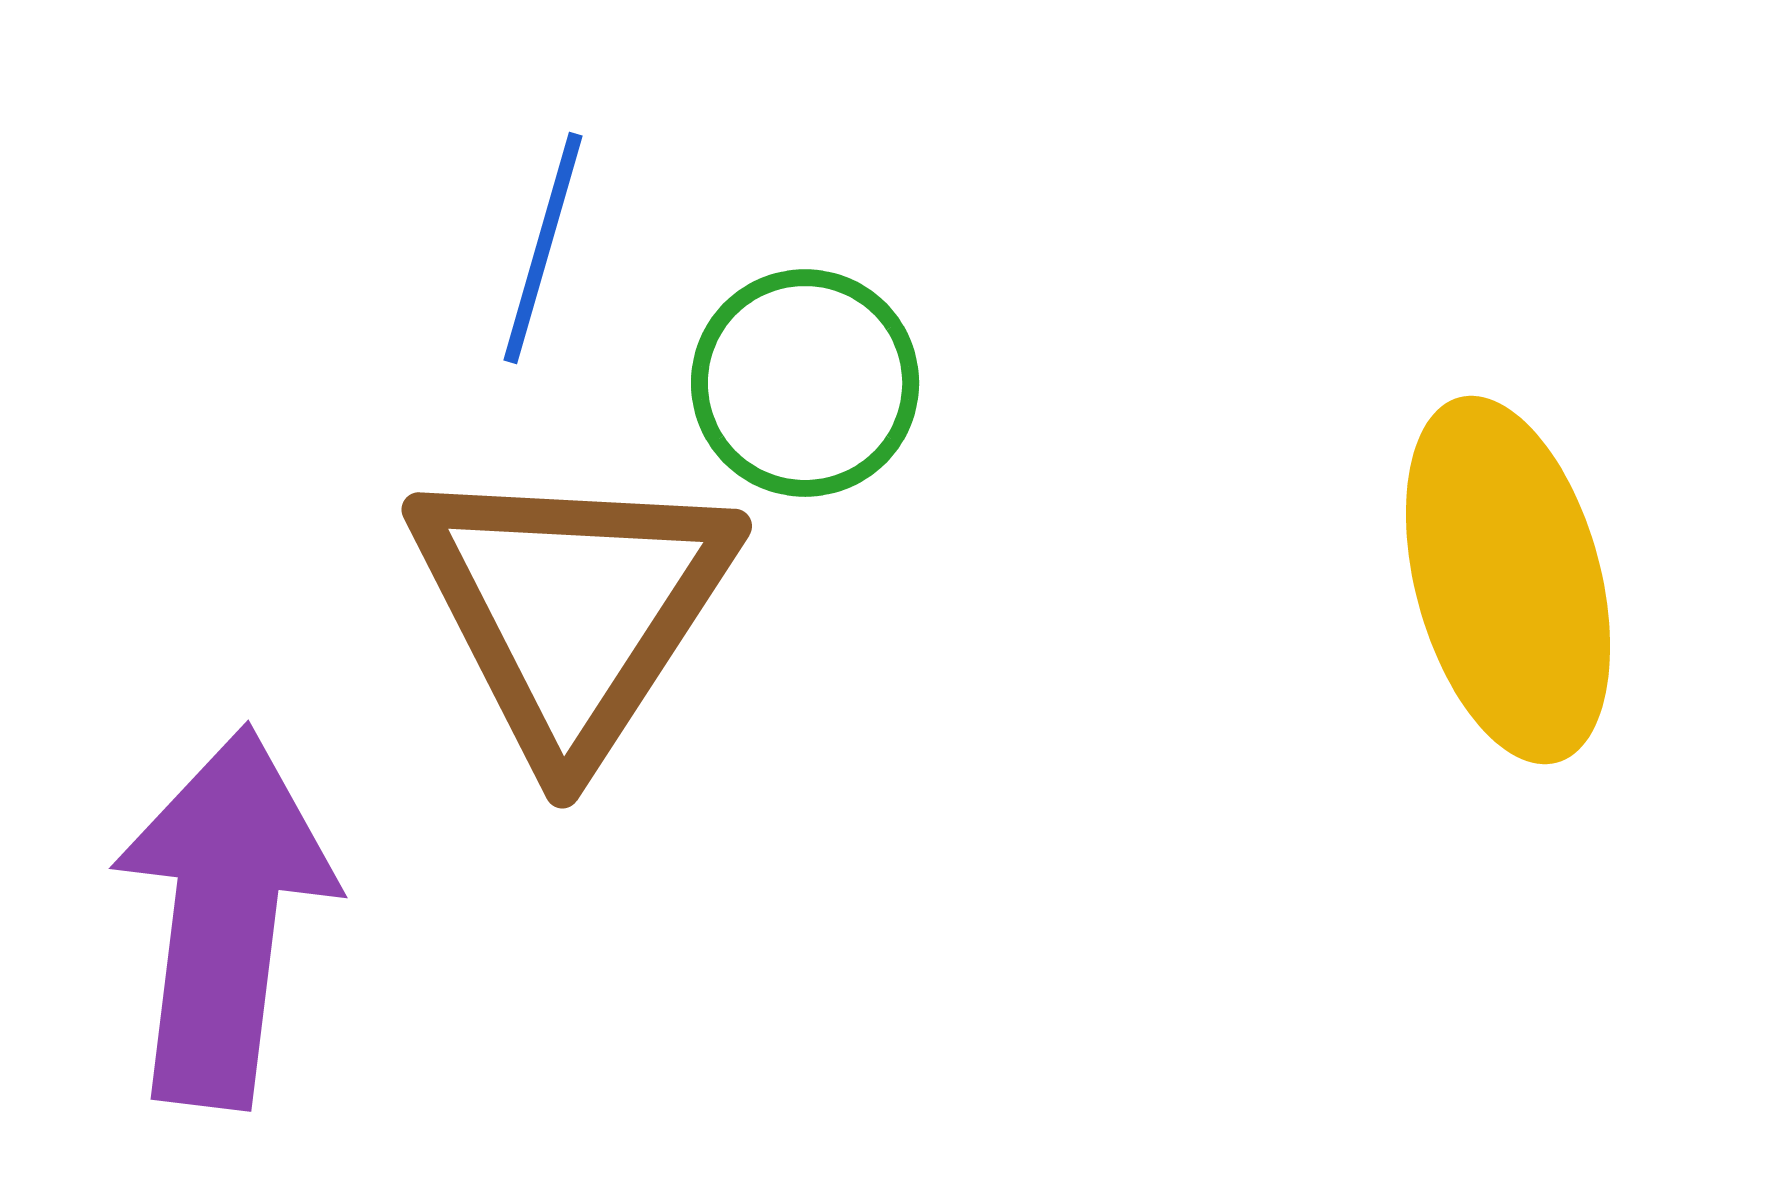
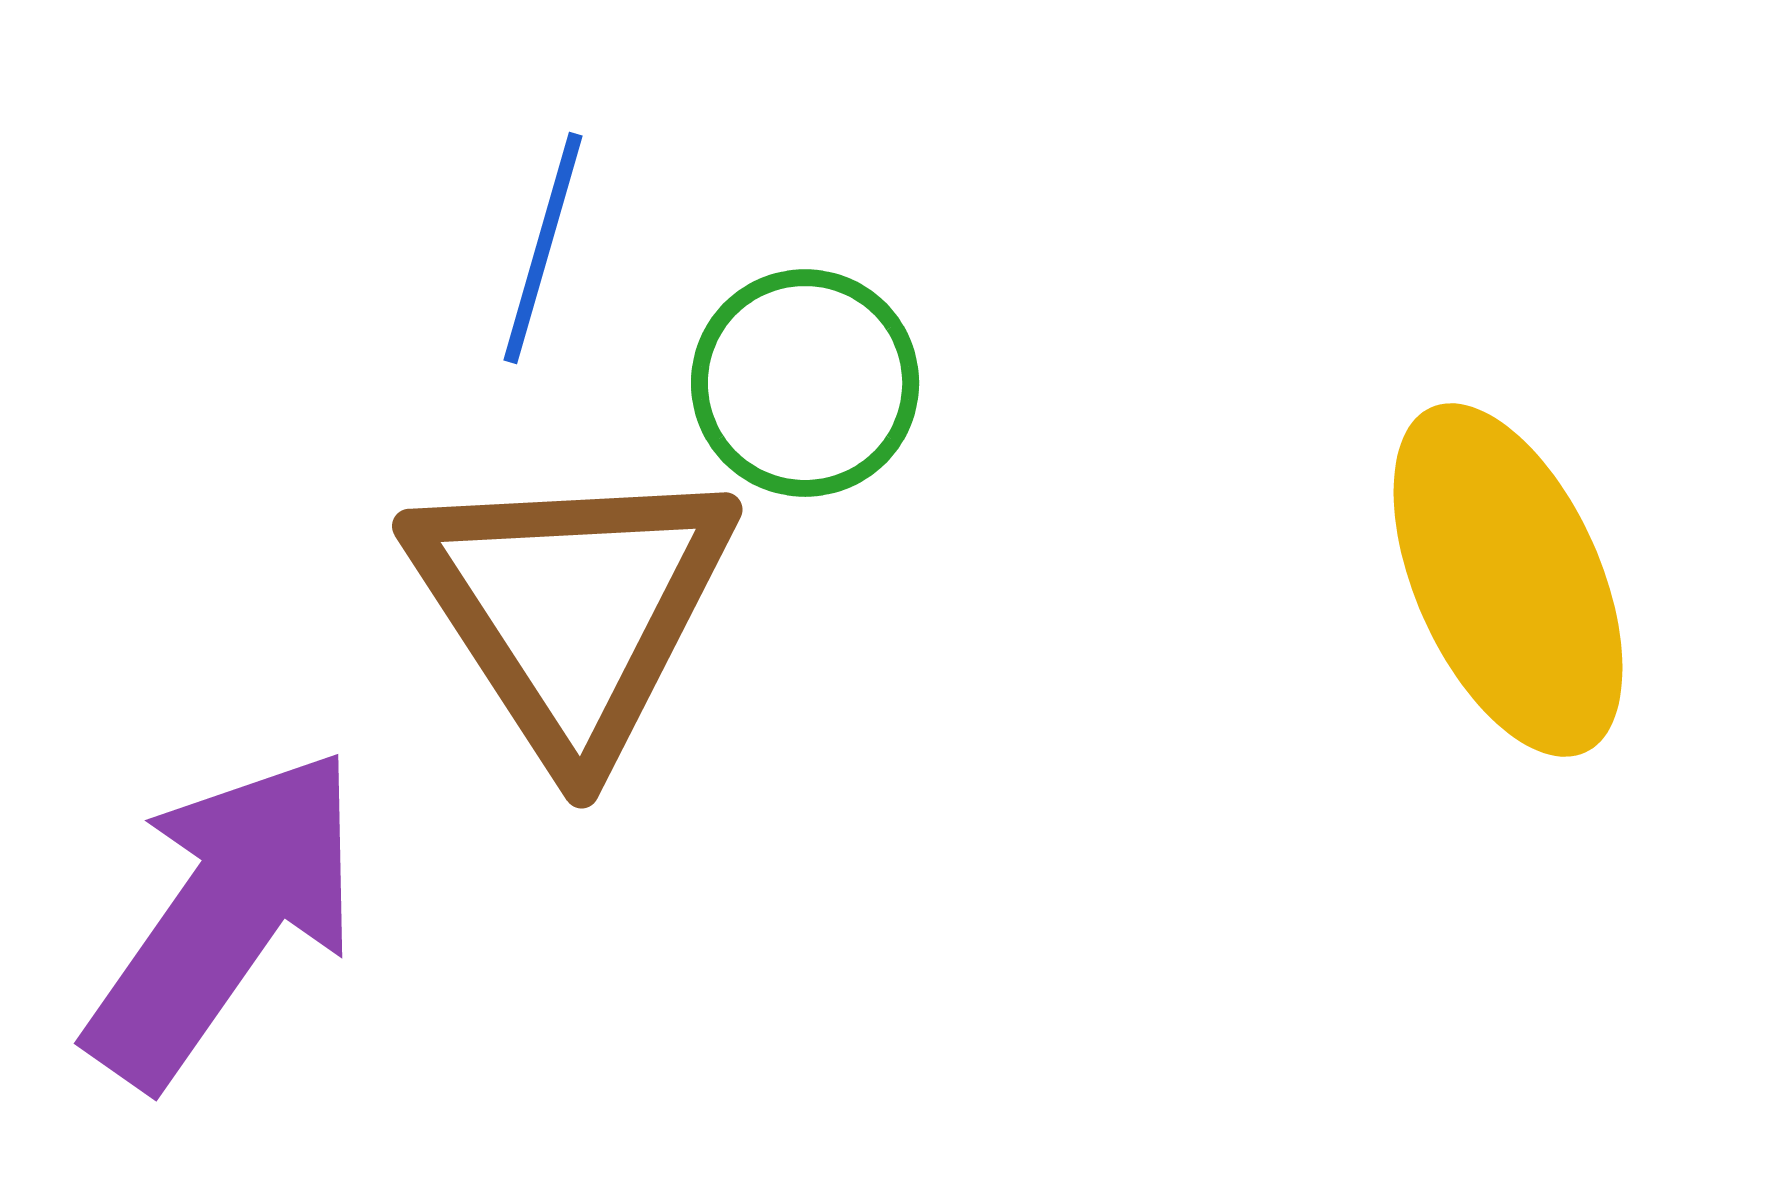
yellow ellipse: rotated 9 degrees counterclockwise
brown triangle: rotated 6 degrees counterclockwise
purple arrow: rotated 28 degrees clockwise
